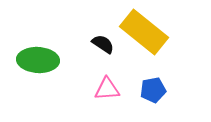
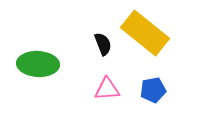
yellow rectangle: moved 1 px right, 1 px down
black semicircle: rotated 35 degrees clockwise
green ellipse: moved 4 px down
